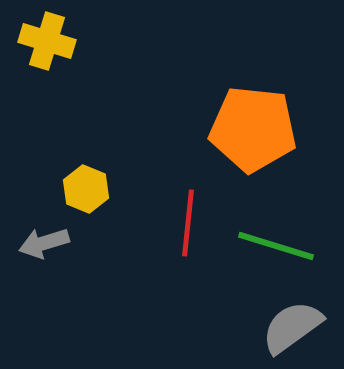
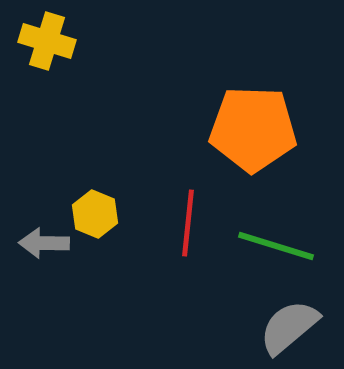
orange pentagon: rotated 4 degrees counterclockwise
yellow hexagon: moved 9 px right, 25 px down
gray arrow: rotated 18 degrees clockwise
gray semicircle: moved 3 px left; rotated 4 degrees counterclockwise
